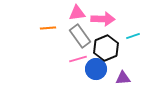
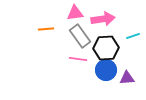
pink triangle: moved 2 px left
pink arrow: rotated 10 degrees counterclockwise
orange line: moved 2 px left, 1 px down
black hexagon: rotated 20 degrees clockwise
pink line: rotated 24 degrees clockwise
blue circle: moved 10 px right, 1 px down
purple triangle: moved 4 px right
